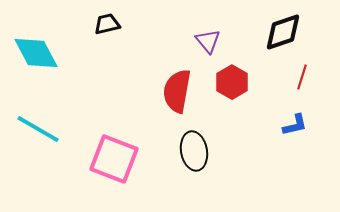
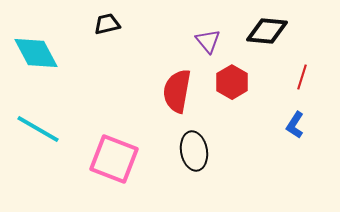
black diamond: moved 16 px left, 1 px up; rotated 24 degrees clockwise
blue L-shape: rotated 136 degrees clockwise
